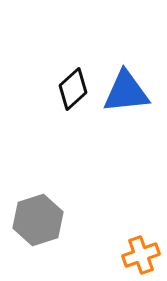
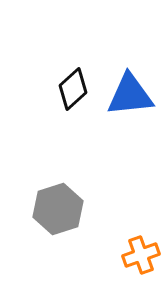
blue triangle: moved 4 px right, 3 px down
gray hexagon: moved 20 px right, 11 px up
